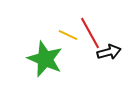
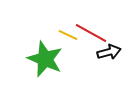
red line: moved 1 px right; rotated 32 degrees counterclockwise
